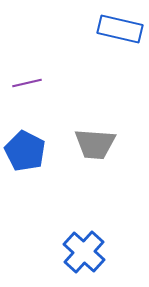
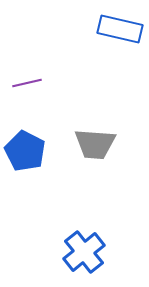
blue cross: rotated 9 degrees clockwise
